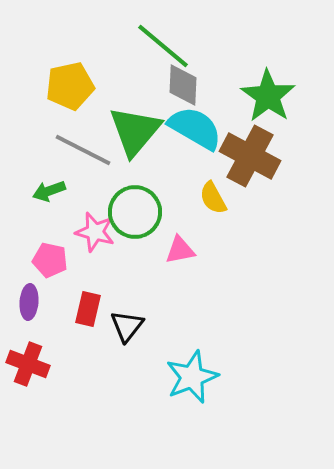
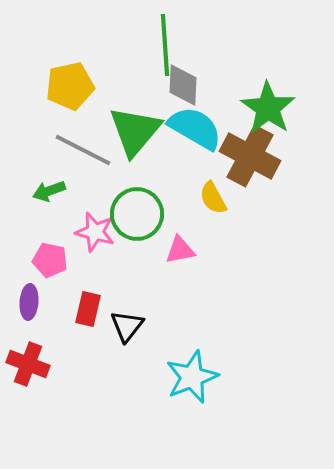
green line: moved 2 px right, 1 px up; rotated 46 degrees clockwise
green star: moved 12 px down
green circle: moved 2 px right, 2 px down
